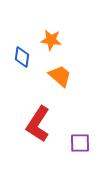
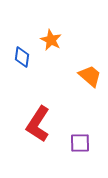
orange star: rotated 20 degrees clockwise
orange trapezoid: moved 30 px right
